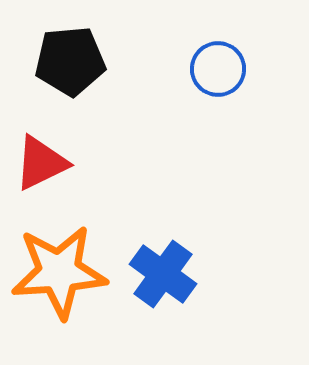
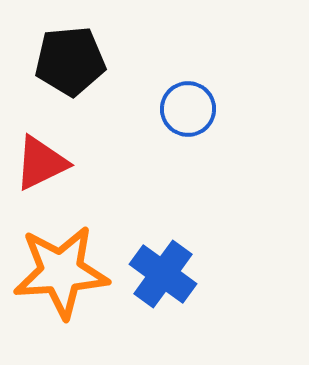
blue circle: moved 30 px left, 40 px down
orange star: moved 2 px right
